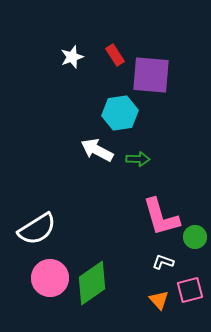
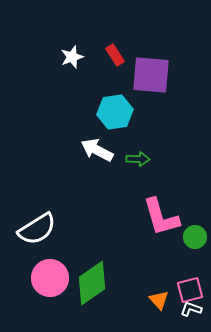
cyan hexagon: moved 5 px left, 1 px up
white L-shape: moved 28 px right, 47 px down
